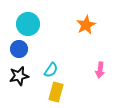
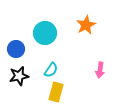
cyan circle: moved 17 px right, 9 px down
blue circle: moved 3 px left
